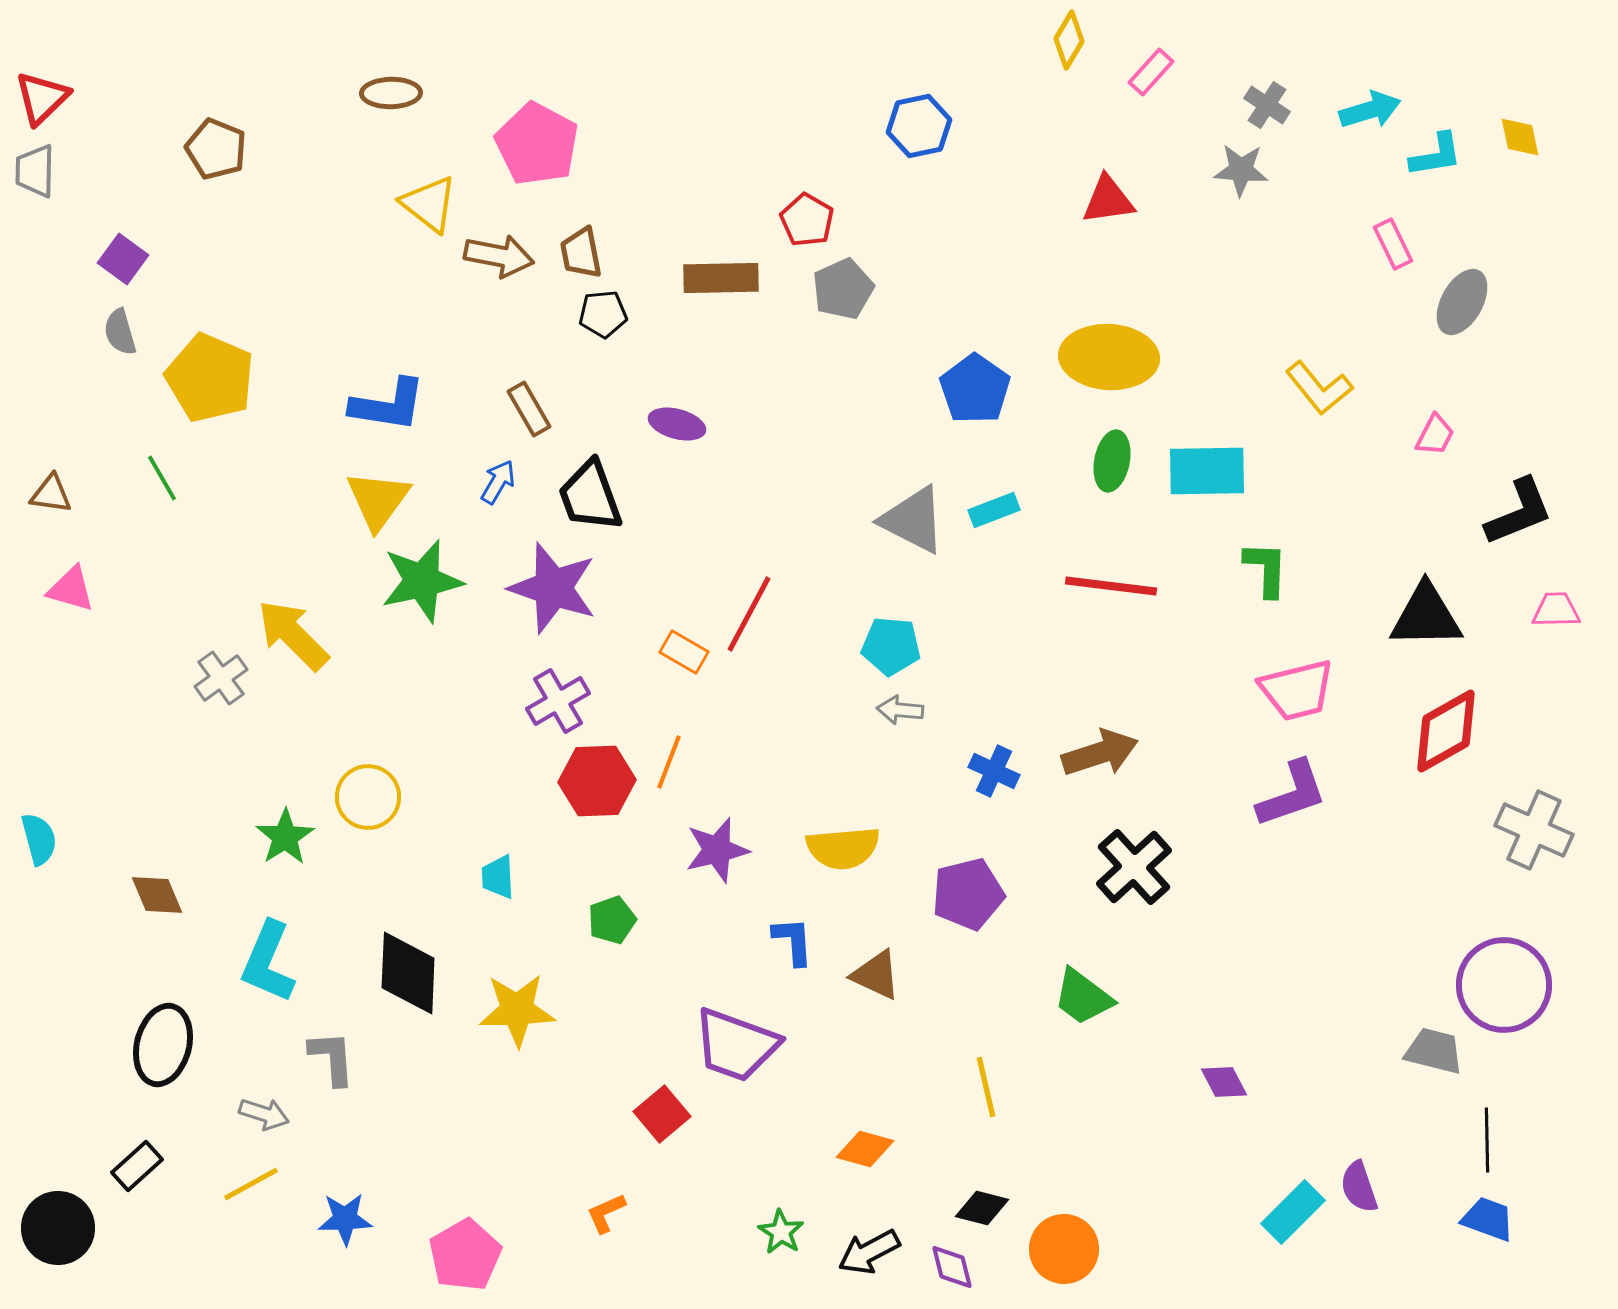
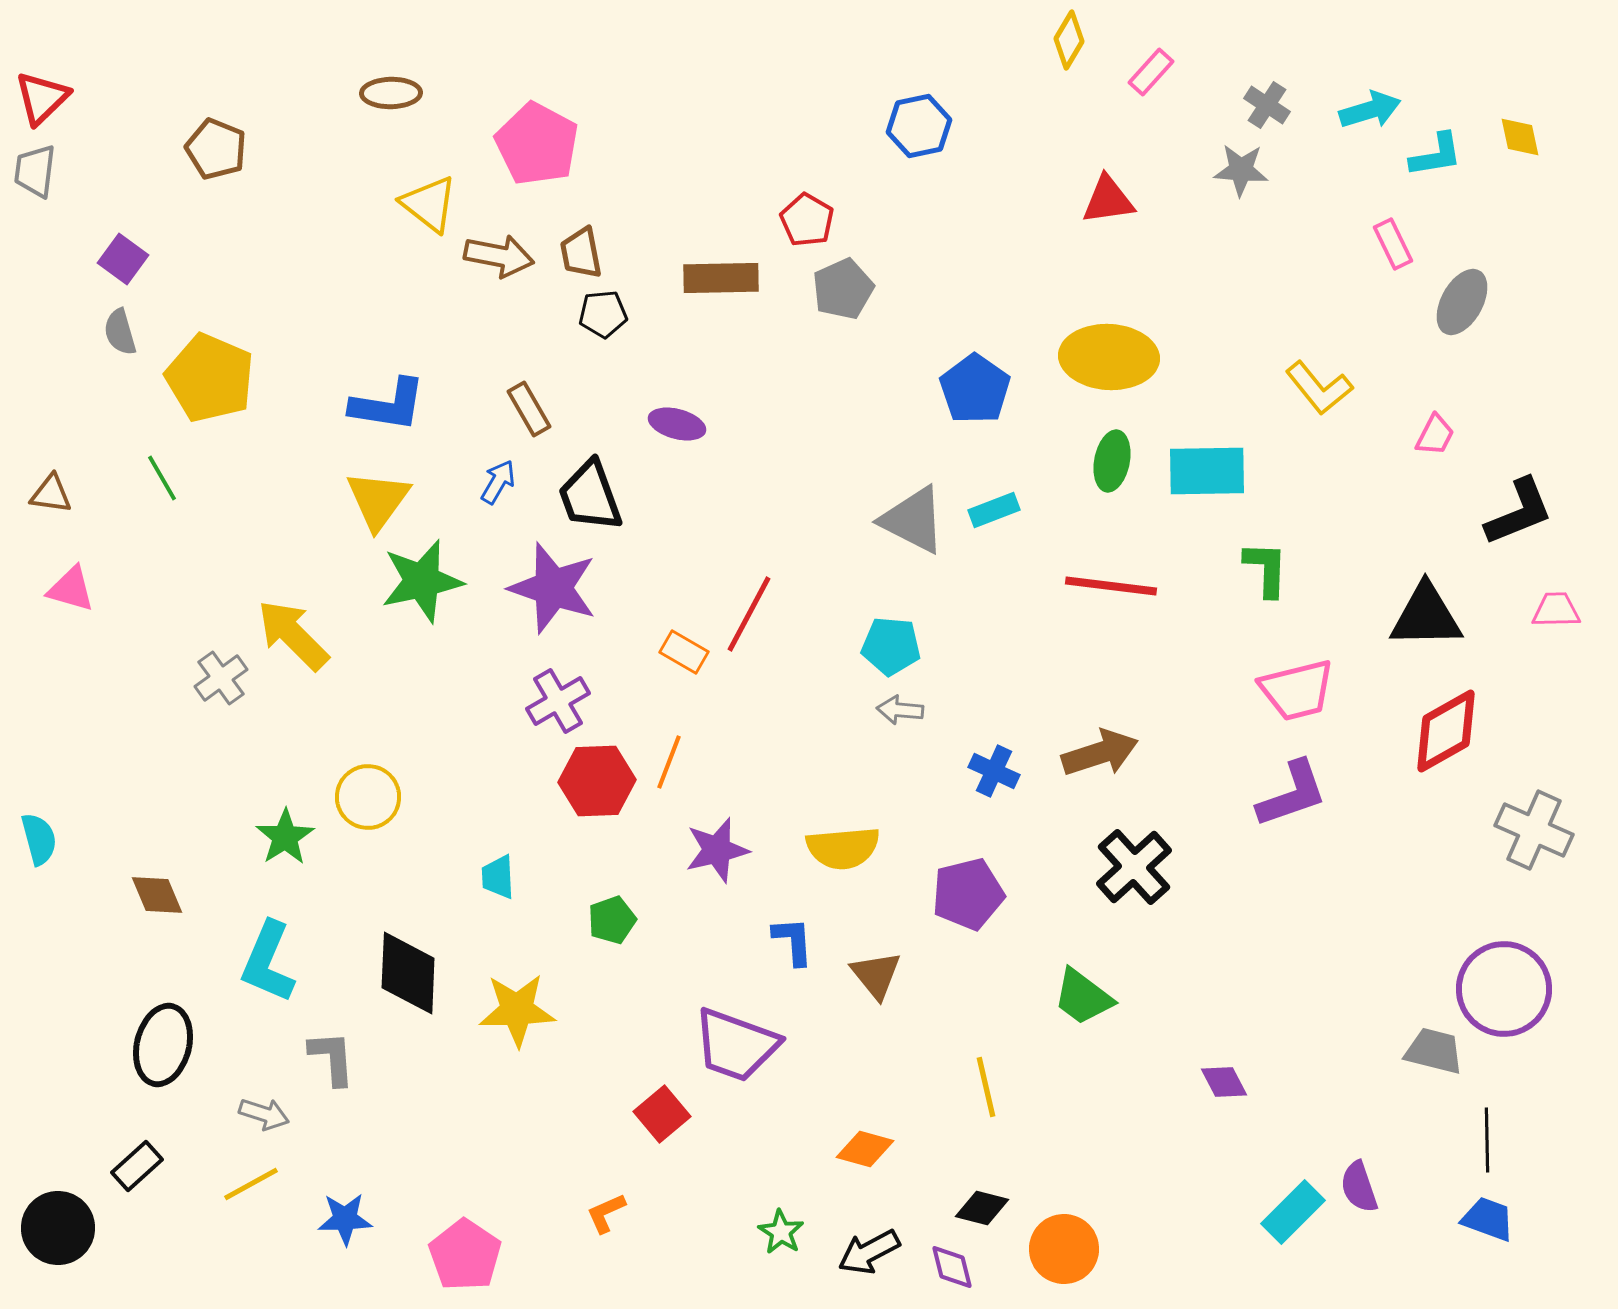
gray trapezoid at (35, 171): rotated 6 degrees clockwise
brown triangle at (876, 975): rotated 26 degrees clockwise
purple circle at (1504, 985): moved 4 px down
pink pentagon at (465, 1255): rotated 8 degrees counterclockwise
